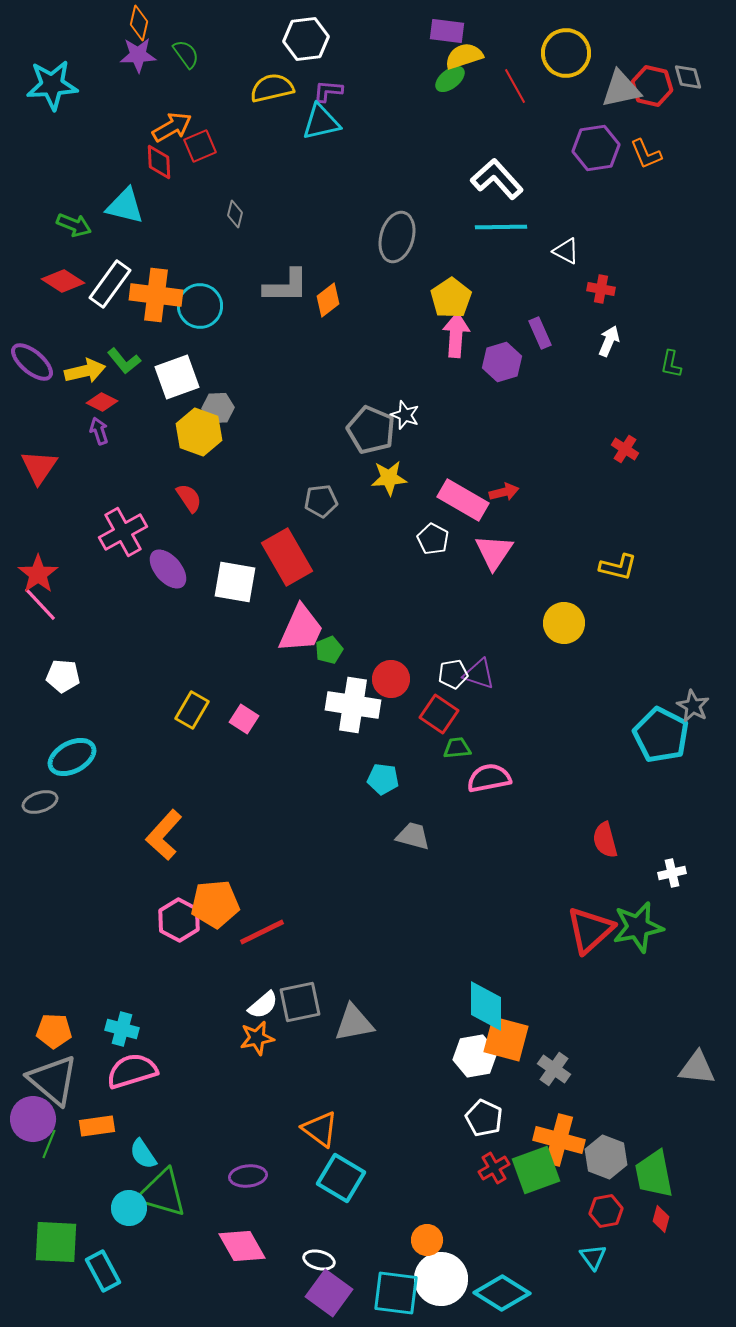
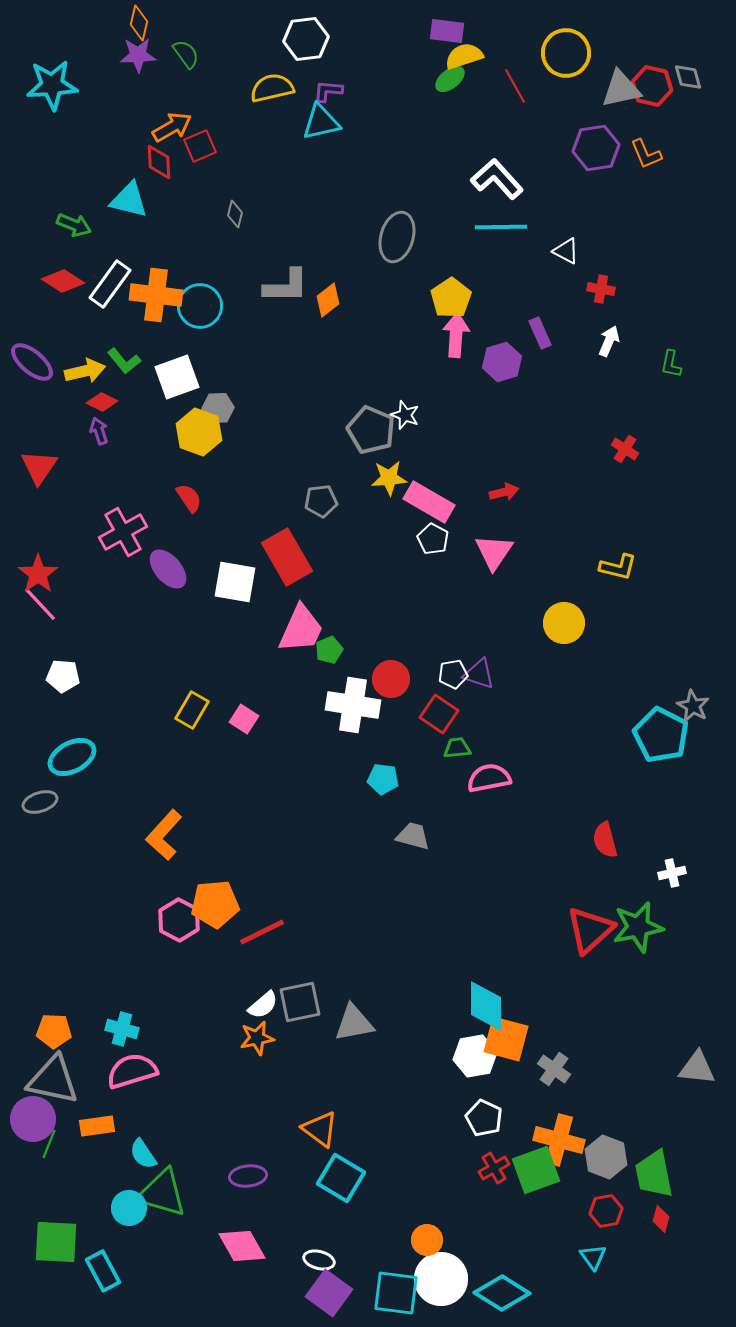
cyan triangle at (125, 206): moved 4 px right, 6 px up
pink rectangle at (463, 500): moved 34 px left, 2 px down
gray triangle at (53, 1080): rotated 28 degrees counterclockwise
